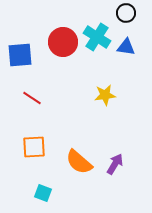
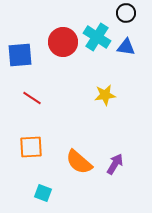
orange square: moved 3 px left
